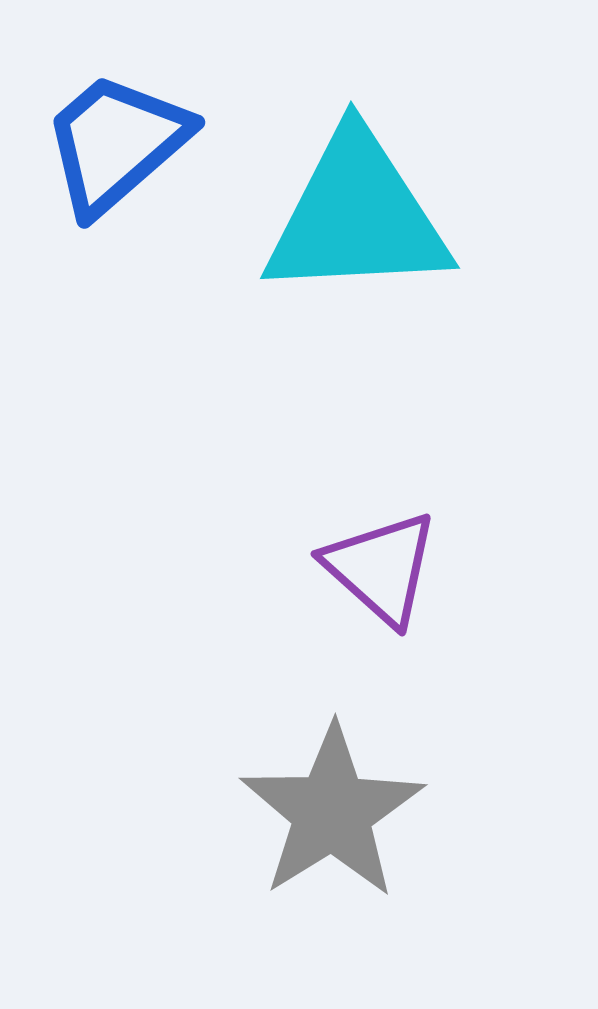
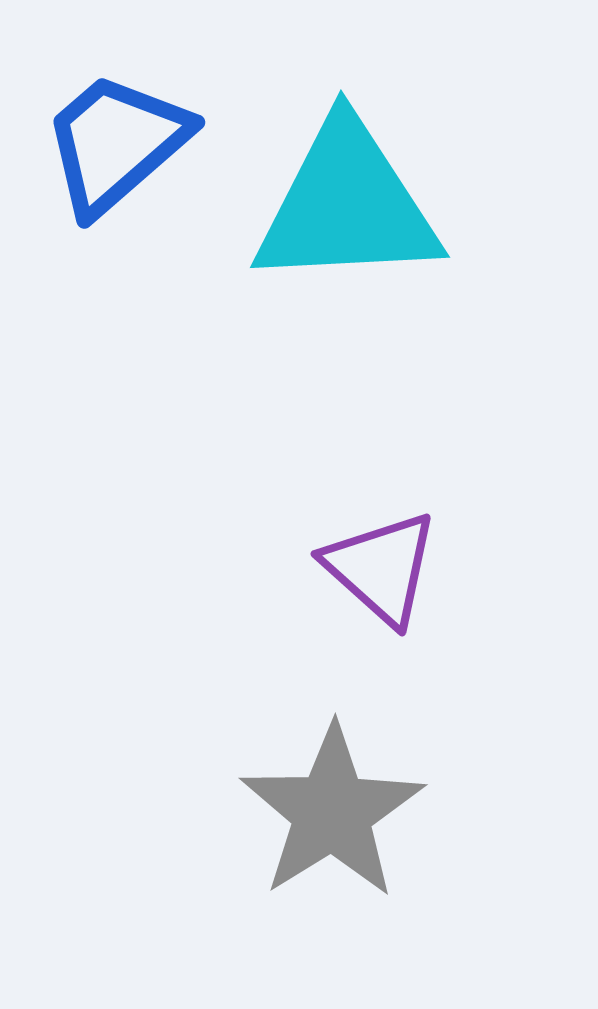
cyan triangle: moved 10 px left, 11 px up
